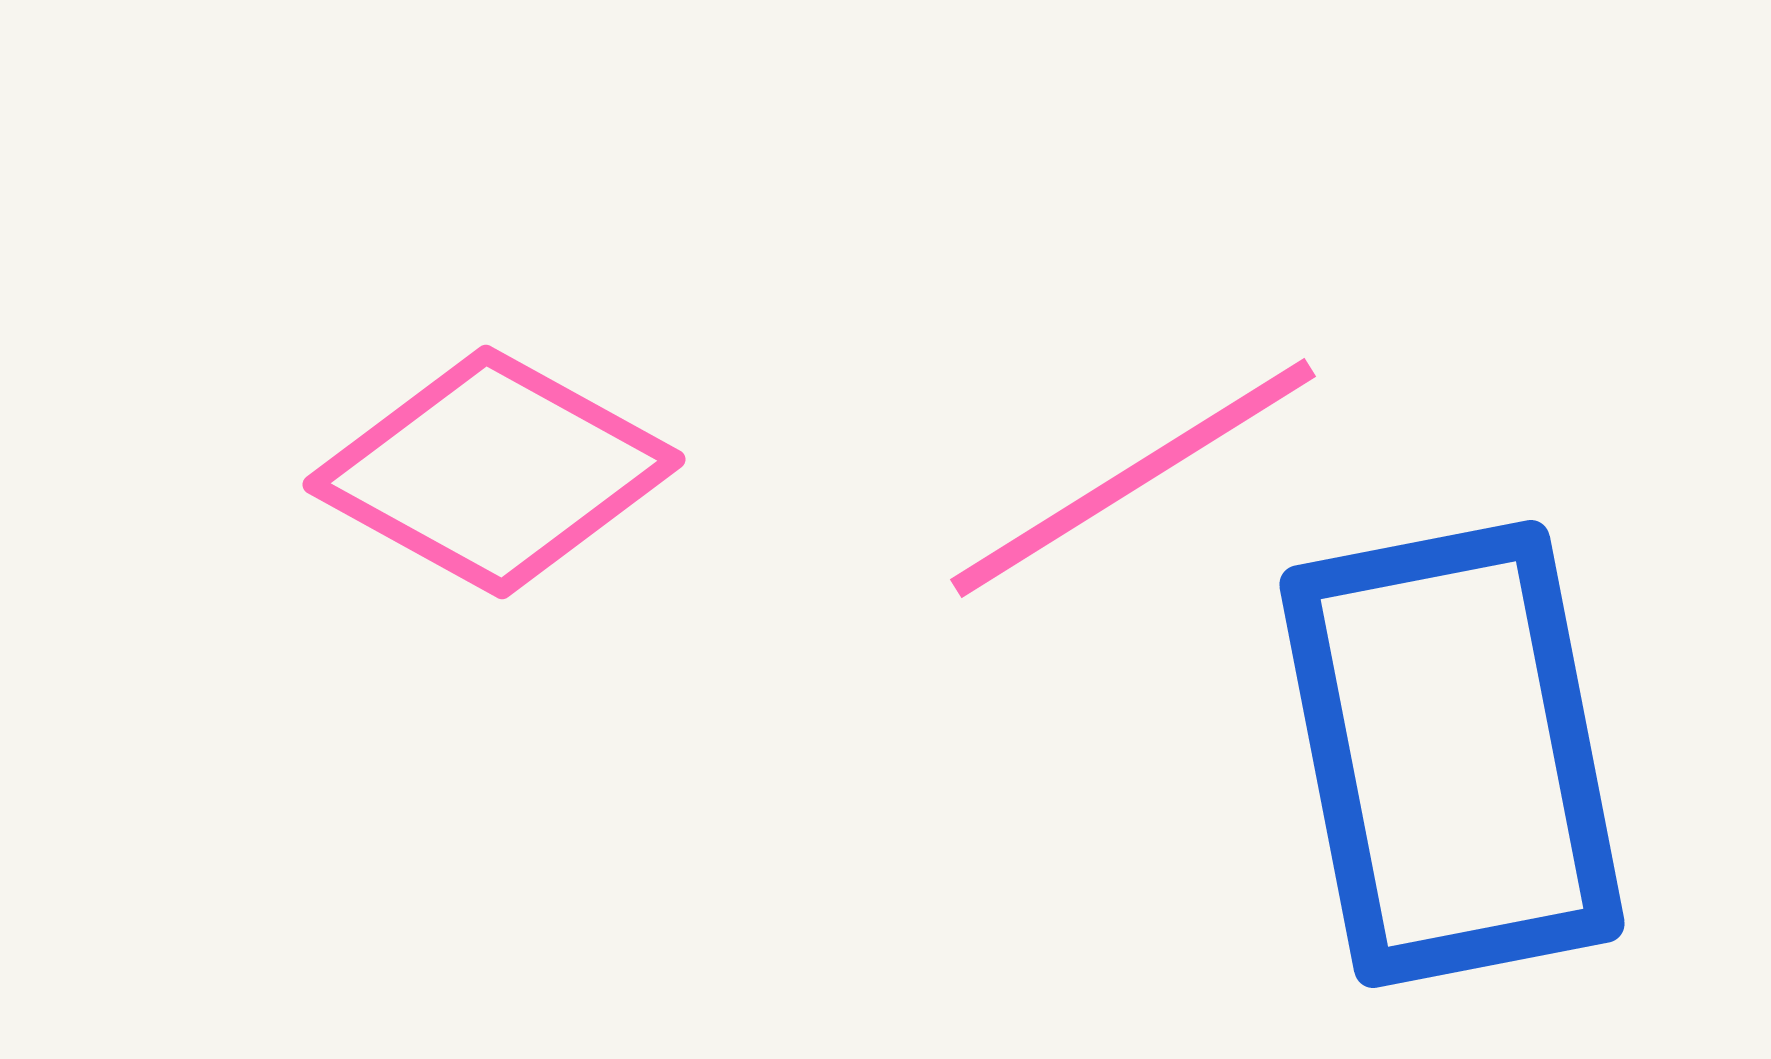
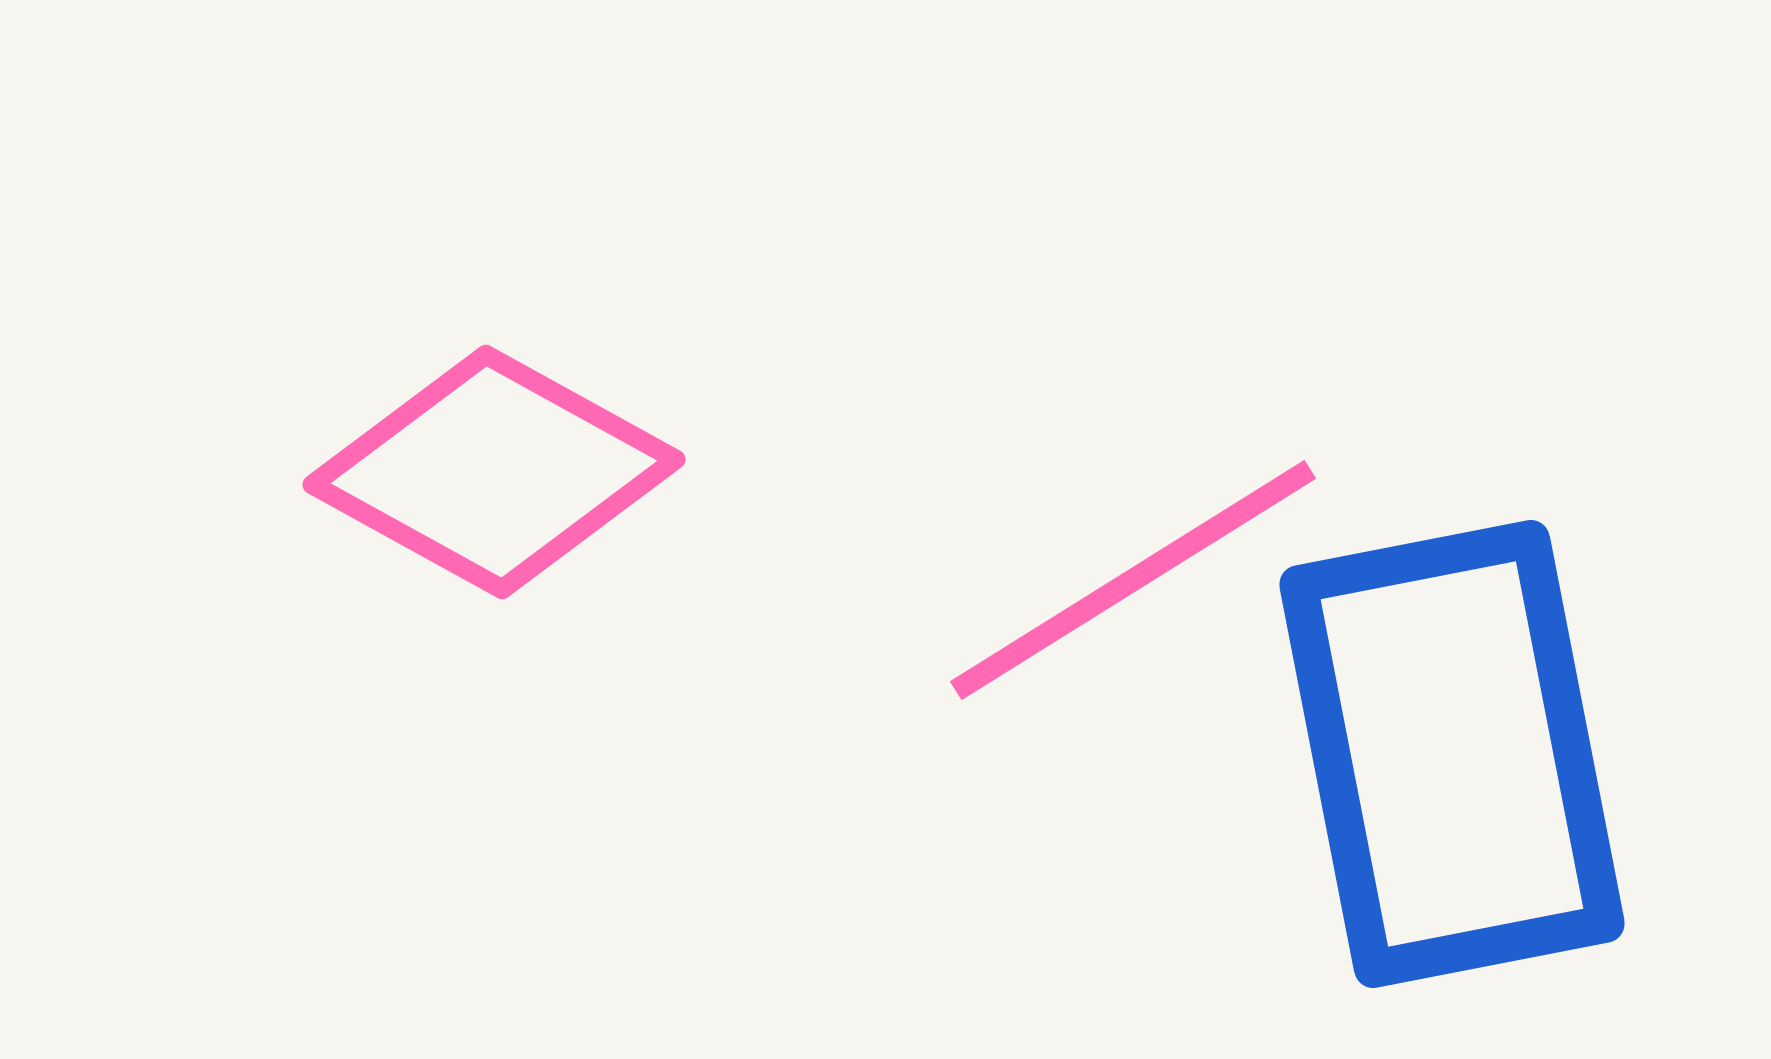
pink line: moved 102 px down
